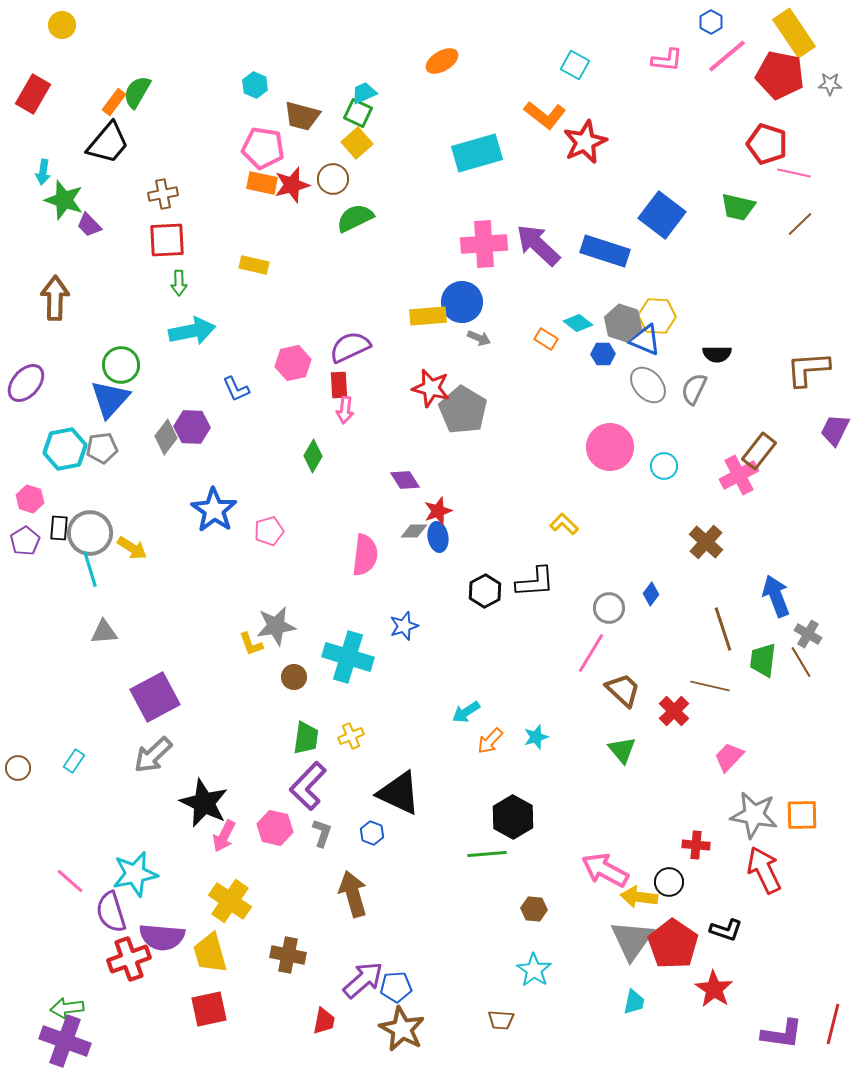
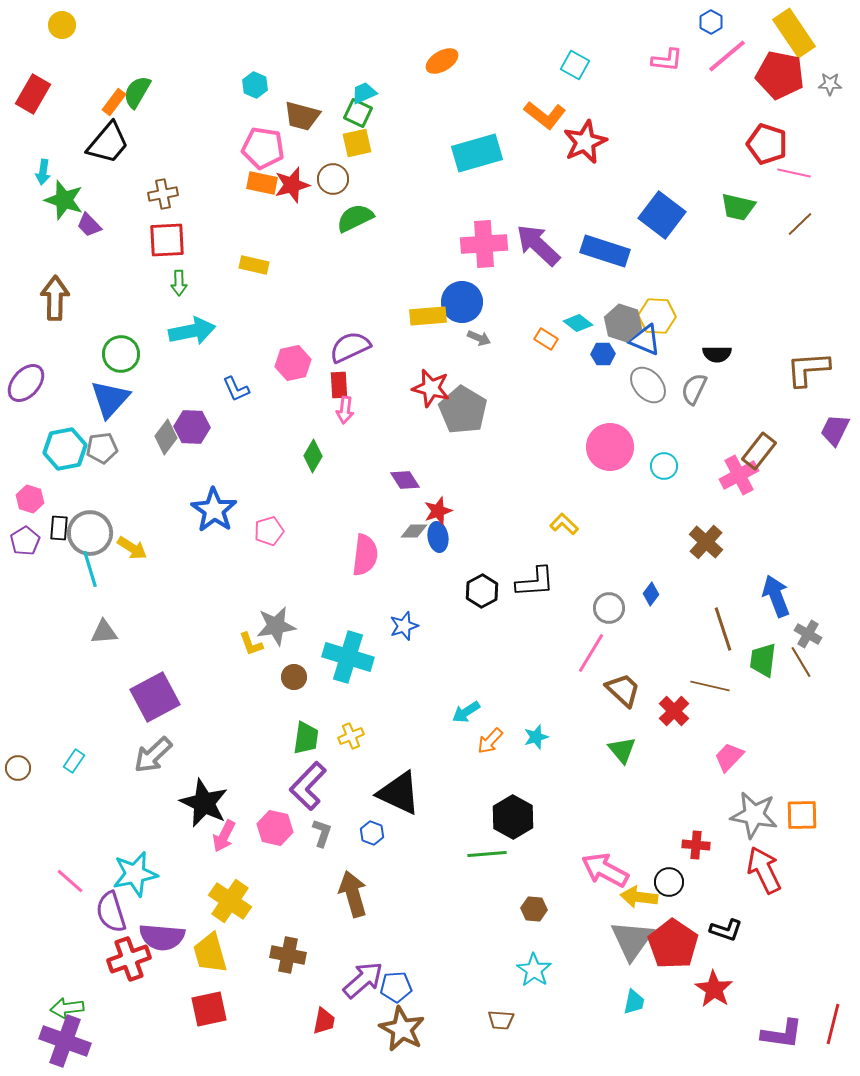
yellow square at (357, 143): rotated 28 degrees clockwise
green circle at (121, 365): moved 11 px up
black hexagon at (485, 591): moved 3 px left
